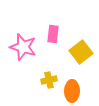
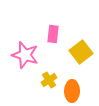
pink star: moved 2 px right, 8 px down
yellow cross: rotated 21 degrees counterclockwise
